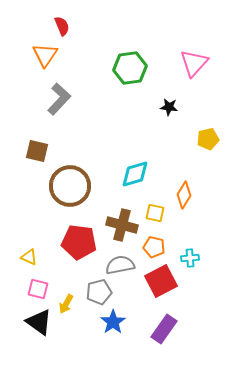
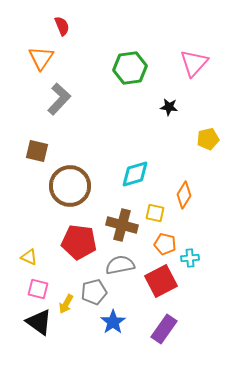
orange triangle: moved 4 px left, 3 px down
orange pentagon: moved 11 px right, 3 px up
gray pentagon: moved 5 px left
